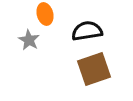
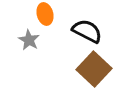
black semicircle: rotated 36 degrees clockwise
brown square: rotated 28 degrees counterclockwise
